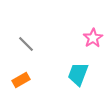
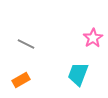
gray line: rotated 18 degrees counterclockwise
